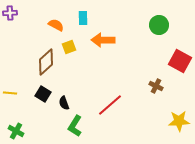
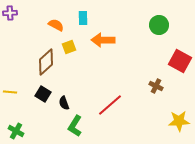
yellow line: moved 1 px up
